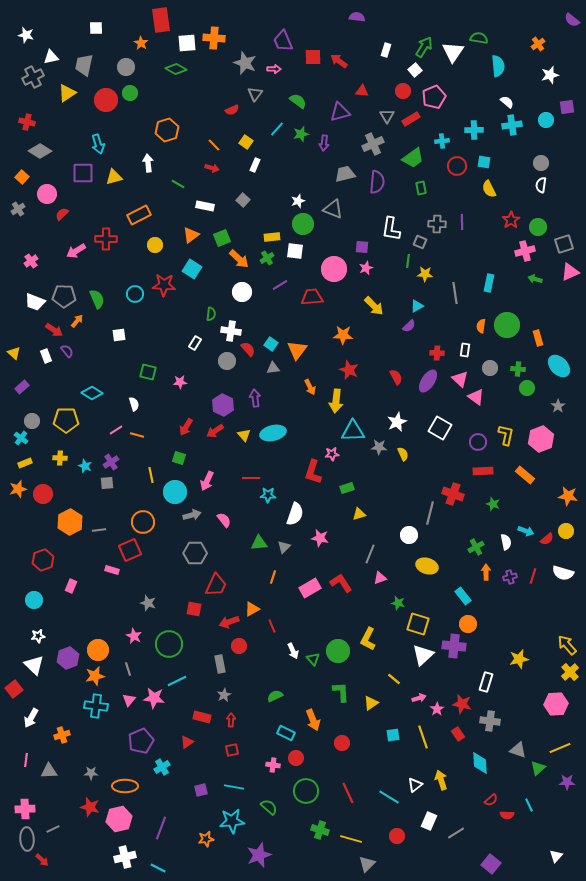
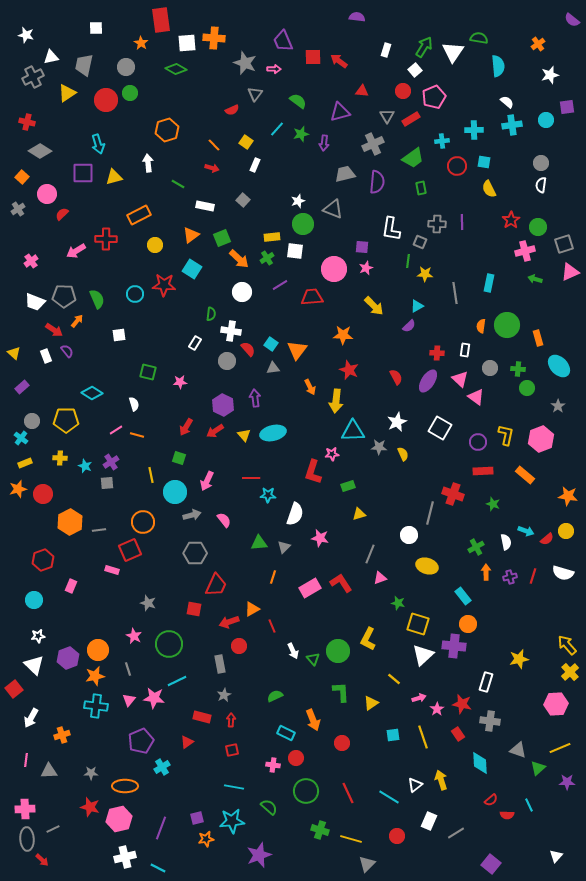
green rectangle at (347, 488): moved 1 px right, 2 px up
purple square at (201, 790): moved 4 px left, 28 px down
